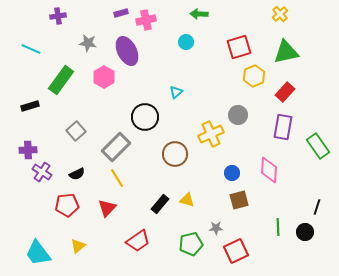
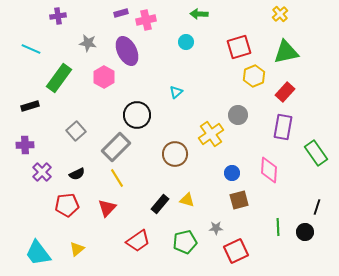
green rectangle at (61, 80): moved 2 px left, 2 px up
black circle at (145, 117): moved 8 px left, 2 px up
yellow cross at (211, 134): rotated 10 degrees counterclockwise
green rectangle at (318, 146): moved 2 px left, 7 px down
purple cross at (28, 150): moved 3 px left, 5 px up
purple cross at (42, 172): rotated 12 degrees clockwise
green pentagon at (191, 244): moved 6 px left, 2 px up
yellow triangle at (78, 246): moved 1 px left, 3 px down
